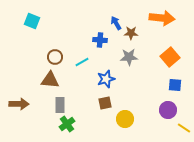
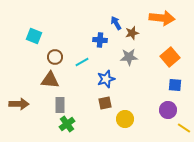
cyan square: moved 2 px right, 15 px down
brown star: moved 1 px right; rotated 16 degrees counterclockwise
